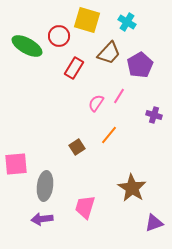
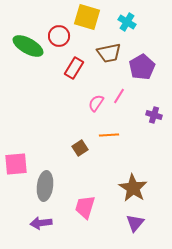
yellow square: moved 3 px up
green ellipse: moved 1 px right
brown trapezoid: rotated 35 degrees clockwise
purple pentagon: moved 2 px right, 2 px down
orange line: rotated 48 degrees clockwise
brown square: moved 3 px right, 1 px down
brown star: moved 1 px right
purple arrow: moved 1 px left, 4 px down
purple triangle: moved 19 px left; rotated 30 degrees counterclockwise
